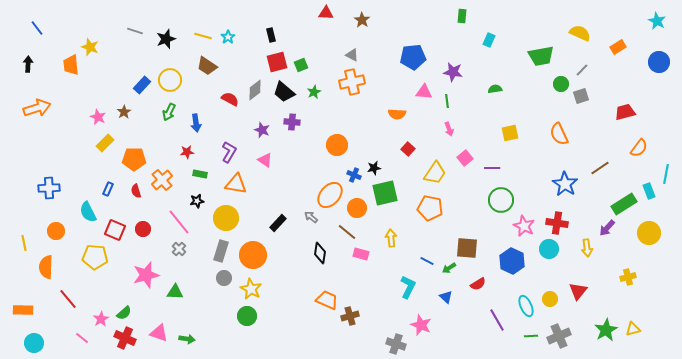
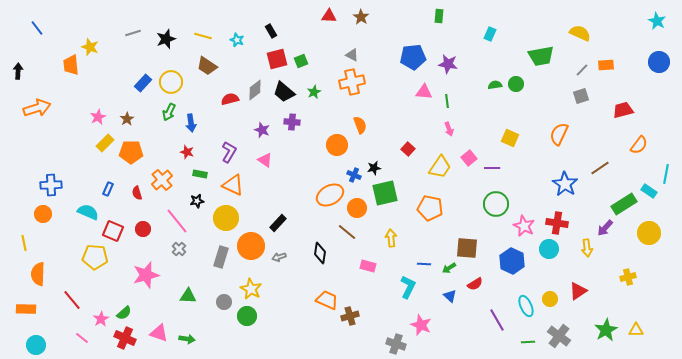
red triangle at (326, 13): moved 3 px right, 3 px down
green rectangle at (462, 16): moved 23 px left
brown star at (362, 20): moved 1 px left, 3 px up
gray line at (135, 31): moved 2 px left, 2 px down; rotated 35 degrees counterclockwise
black rectangle at (271, 35): moved 4 px up; rotated 16 degrees counterclockwise
cyan star at (228, 37): moved 9 px right, 3 px down; rotated 16 degrees counterclockwise
cyan rectangle at (489, 40): moved 1 px right, 6 px up
orange rectangle at (618, 47): moved 12 px left, 18 px down; rotated 28 degrees clockwise
red square at (277, 62): moved 3 px up
black arrow at (28, 64): moved 10 px left, 7 px down
green square at (301, 65): moved 4 px up
purple star at (453, 72): moved 5 px left, 8 px up
yellow circle at (170, 80): moved 1 px right, 2 px down
green circle at (561, 84): moved 45 px left
blue rectangle at (142, 85): moved 1 px right, 2 px up
green semicircle at (495, 89): moved 4 px up
red semicircle at (230, 99): rotated 42 degrees counterclockwise
brown star at (124, 112): moved 3 px right, 7 px down
red trapezoid at (625, 112): moved 2 px left, 2 px up
orange semicircle at (397, 114): moved 37 px left, 11 px down; rotated 114 degrees counterclockwise
pink star at (98, 117): rotated 21 degrees clockwise
blue arrow at (196, 123): moved 5 px left
yellow square at (510, 133): moved 5 px down; rotated 36 degrees clockwise
orange semicircle at (559, 134): rotated 50 degrees clockwise
orange semicircle at (639, 148): moved 3 px up
red star at (187, 152): rotated 24 degrees clockwise
pink square at (465, 158): moved 4 px right
orange pentagon at (134, 159): moved 3 px left, 7 px up
yellow trapezoid at (435, 173): moved 5 px right, 6 px up
orange triangle at (236, 184): moved 3 px left, 1 px down; rotated 15 degrees clockwise
blue cross at (49, 188): moved 2 px right, 3 px up
red semicircle at (136, 191): moved 1 px right, 2 px down
cyan rectangle at (649, 191): rotated 35 degrees counterclockwise
orange ellipse at (330, 195): rotated 20 degrees clockwise
green circle at (501, 200): moved 5 px left, 4 px down
cyan semicircle at (88, 212): rotated 140 degrees clockwise
gray arrow at (311, 217): moved 32 px left, 40 px down; rotated 56 degrees counterclockwise
pink line at (179, 222): moved 2 px left, 1 px up
purple arrow at (607, 228): moved 2 px left
red square at (115, 230): moved 2 px left, 1 px down
orange circle at (56, 231): moved 13 px left, 17 px up
gray rectangle at (221, 251): moved 6 px down
pink rectangle at (361, 254): moved 7 px right, 12 px down
orange circle at (253, 255): moved 2 px left, 9 px up
blue line at (427, 261): moved 3 px left, 3 px down; rotated 24 degrees counterclockwise
orange semicircle at (46, 267): moved 8 px left, 7 px down
gray circle at (224, 278): moved 24 px down
red semicircle at (478, 284): moved 3 px left
red triangle at (578, 291): rotated 18 degrees clockwise
green triangle at (175, 292): moved 13 px right, 4 px down
blue triangle at (446, 297): moved 4 px right, 1 px up
red line at (68, 299): moved 4 px right, 1 px down
orange rectangle at (23, 310): moved 3 px right, 1 px up
yellow triangle at (633, 329): moved 3 px right, 1 px down; rotated 14 degrees clockwise
green line at (531, 336): moved 3 px left, 6 px down
gray cross at (559, 336): rotated 30 degrees counterclockwise
cyan circle at (34, 343): moved 2 px right, 2 px down
